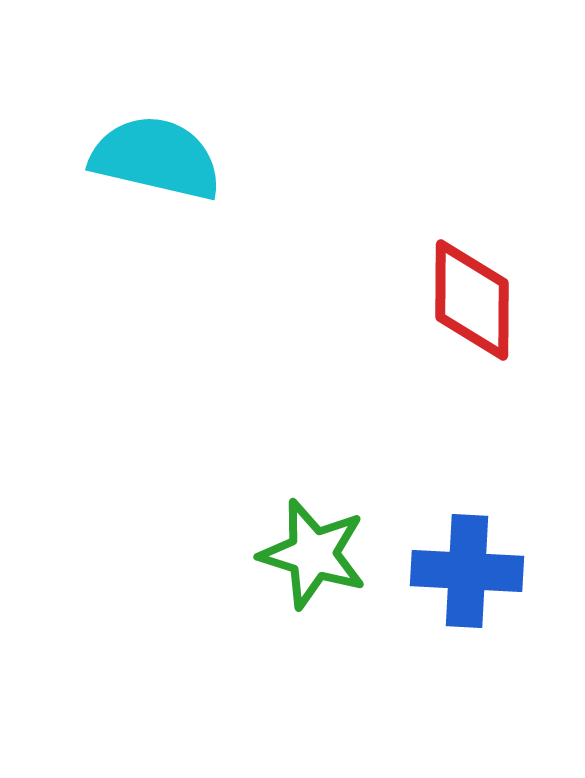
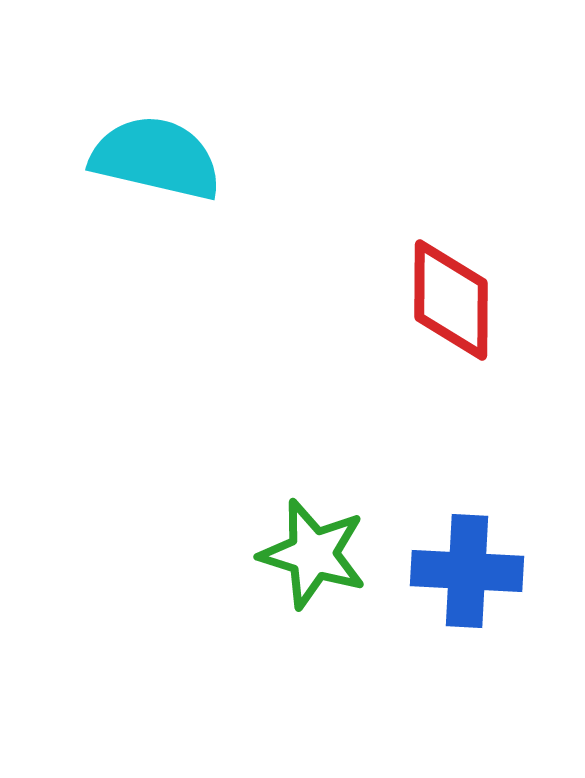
red diamond: moved 21 px left
